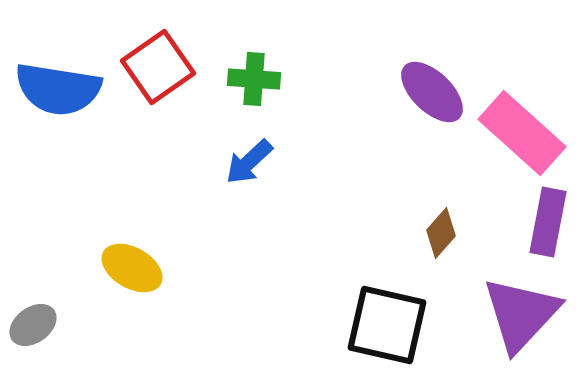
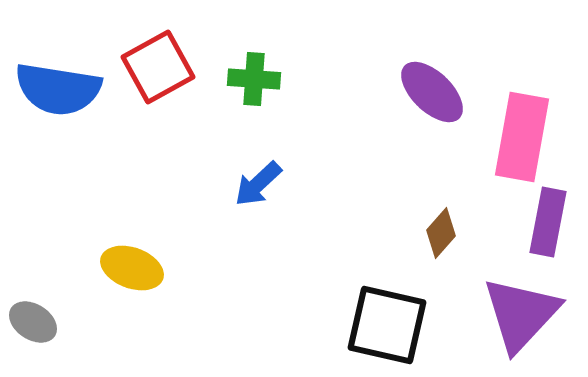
red square: rotated 6 degrees clockwise
pink rectangle: moved 4 px down; rotated 58 degrees clockwise
blue arrow: moved 9 px right, 22 px down
yellow ellipse: rotated 10 degrees counterclockwise
gray ellipse: moved 3 px up; rotated 69 degrees clockwise
